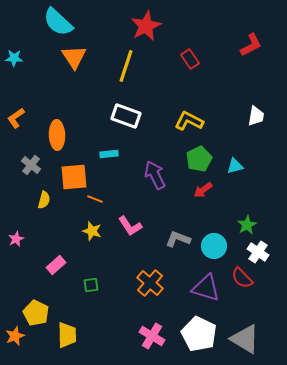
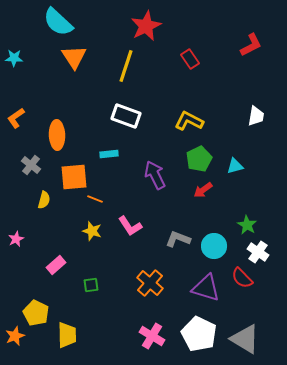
green star: rotated 12 degrees counterclockwise
